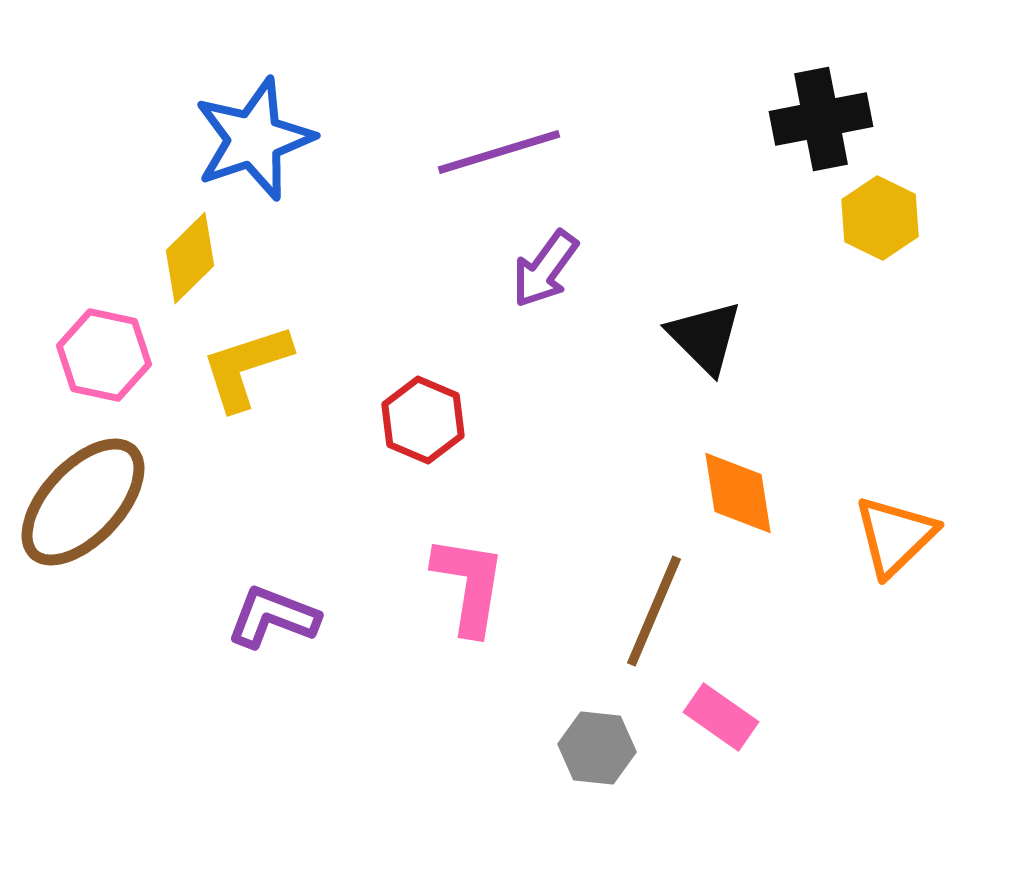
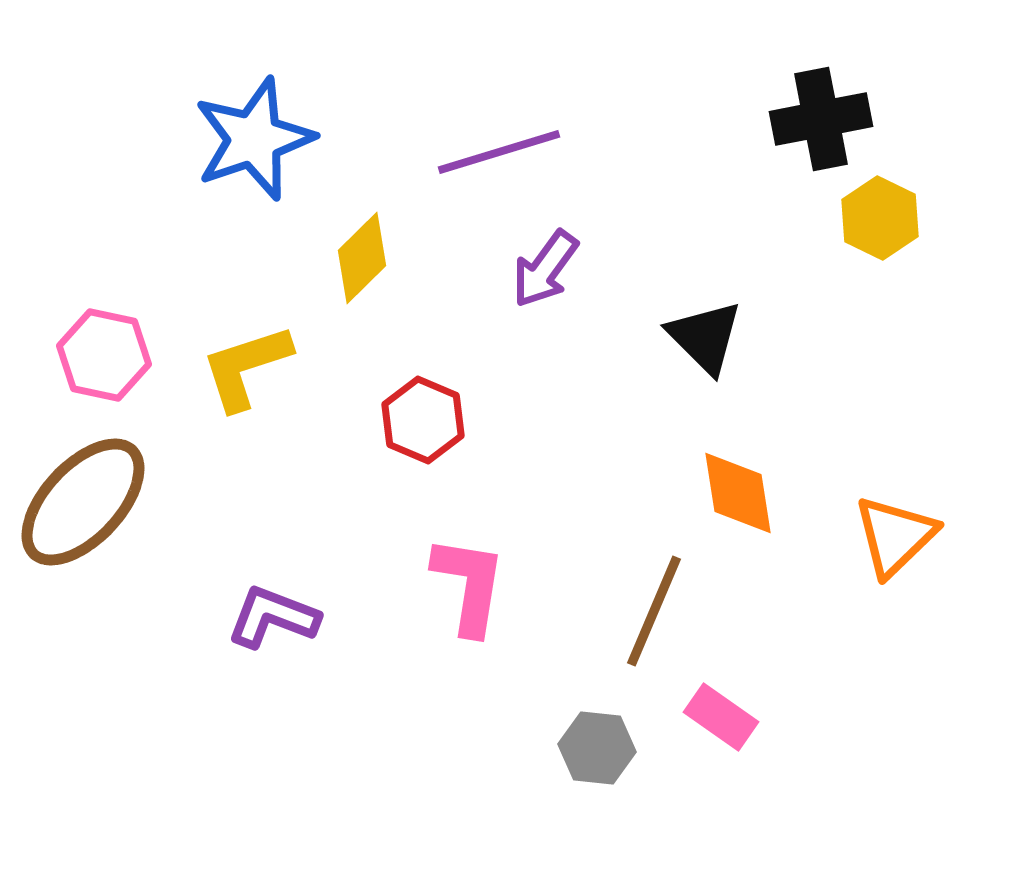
yellow diamond: moved 172 px right
